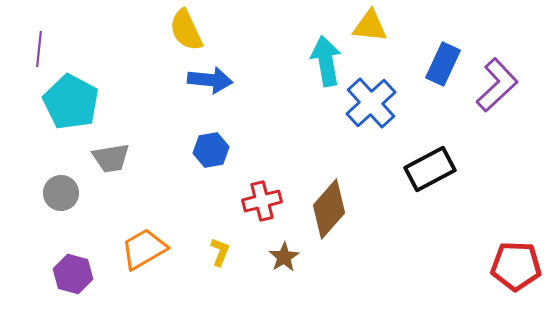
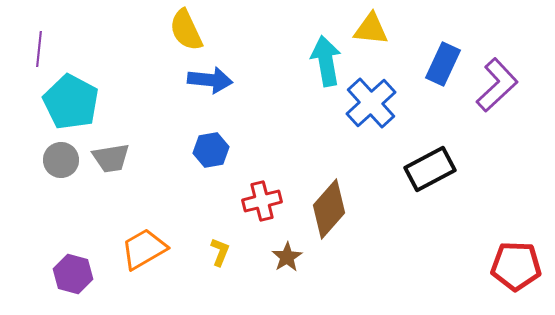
yellow triangle: moved 1 px right, 3 px down
gray circle: moved 33 px up
brown star: moved 3 px right
